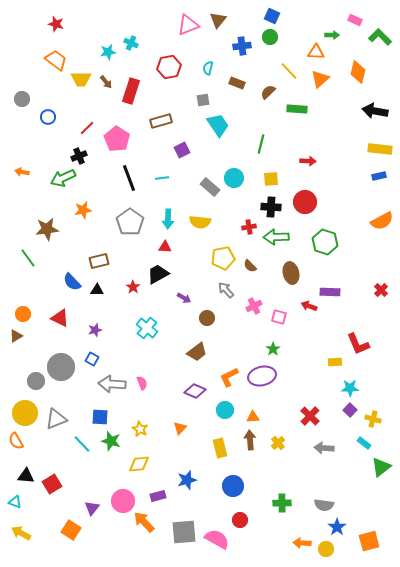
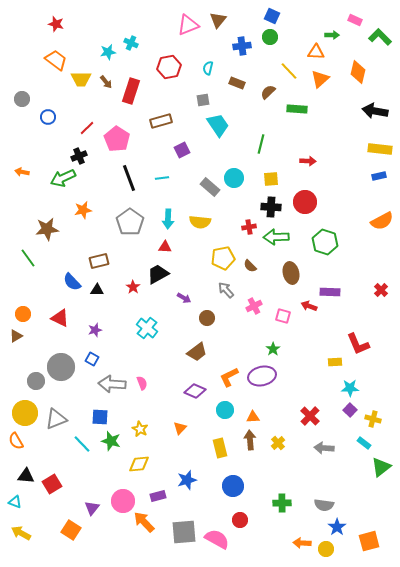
pink square at (279, 317): moved 4 px right, 1 px up
